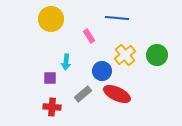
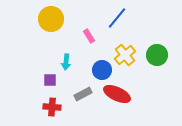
blue line: rotated 55 degrees counterclockwise
blue circle: moved 1 px up
purple square: moved 2 px down
gray rectangle: rotated 12 degrees clockwise
